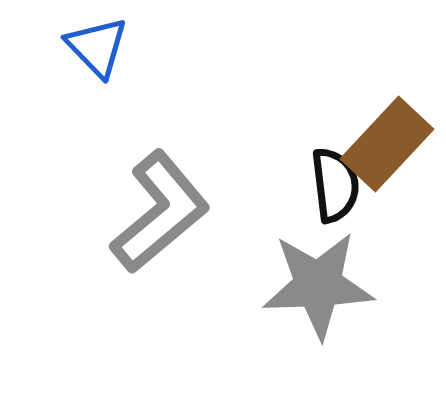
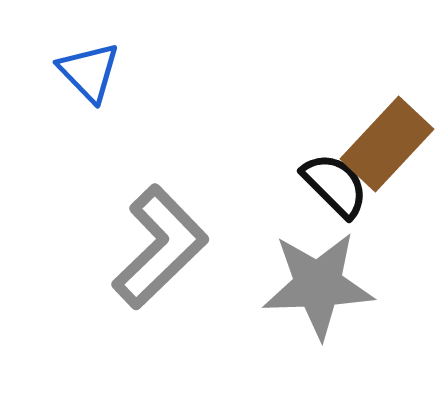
blue triangle: moved 8 px left, 25 px down
black semicircle: rotated 38 degrees counterclockwise
gray L-shape: moved 35 px down; rotated 4 degrees counterclockwise
